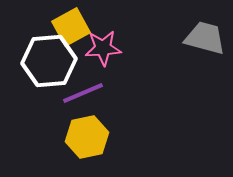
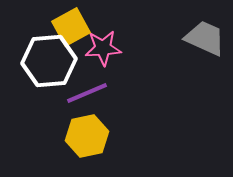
gray trapezoid: rotated 9 degrees clockwise
purple line: moved 4 px right
yellow hexagon: moved 1 px up
